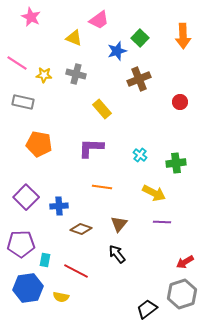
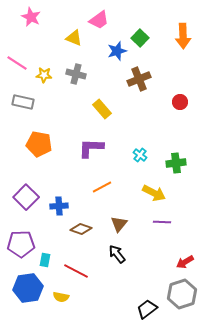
orange line: rotated 36 degrees counterclockwise
